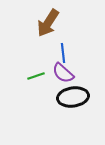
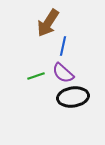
blue line: moved 7 px up; rotated 18 degrees clockwise
